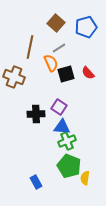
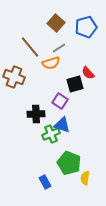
brown line: rotated 50 degrees counterclockwise
orange semicircle: rotated 96 degrees clockwise
black square: moved 9 px right, 10 px down
purple square: moved 1 px right, 6 px up
blue triangle: moved 2 px up; rotated 12 degrees clockwise
green cross: moved 16 px left, 7 px up
green pentagon: moved 3 px up
blue rectangle: moved 9 px right
